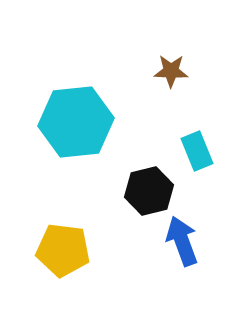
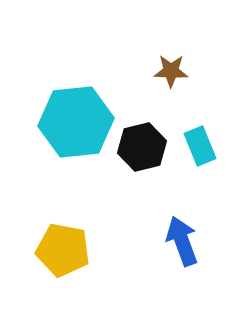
cyan rectangle: moved 3 px right, 5 px up
black hexagon: moved 7 px left, 44 px up
yellow pentagon: rotated 4 degrees clockwise
